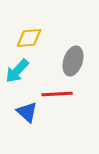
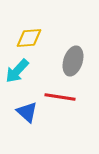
red line: moved 3 px right, 3 px down; rotated 12 degrees clockwise
